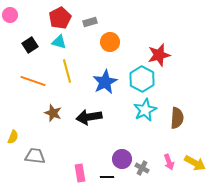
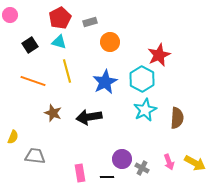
red star: rotated 10 degrees counterclockwise
